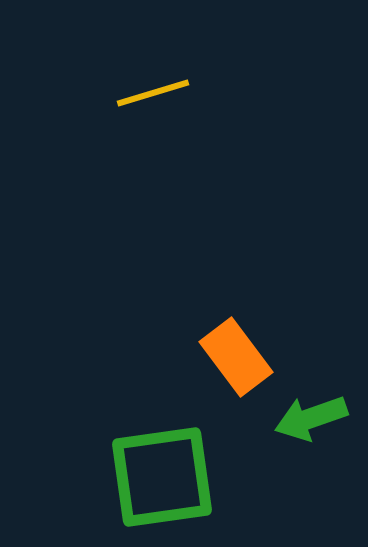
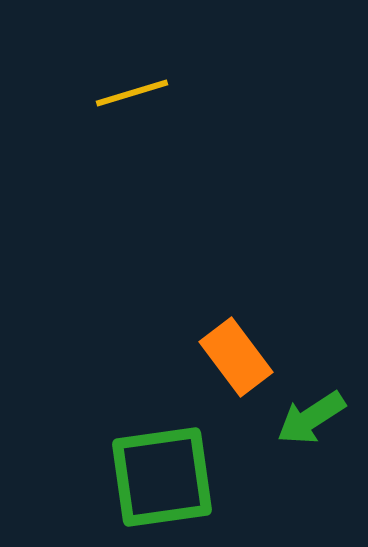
yellow line: moved 21 px left
green arrow: rotated 14 degrees counterclockwise
